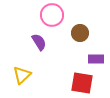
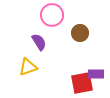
purple rectangle: moved 15 px down
yellow triangle: moved 6 px right, 8 px up; rotated 24 degrees clockwise
red square: rotated 20 degrees counterclockwise
